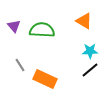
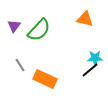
orange triangle: moved 1 px right, 2 px up; rotated 18 degrees counterclockwise
purple triangle: rotated 16 degrees clockwise
green semicircle: moved 3 px left; rotated 130 degrees clockwise
cyan star: moved 5 px right, 7 px down
